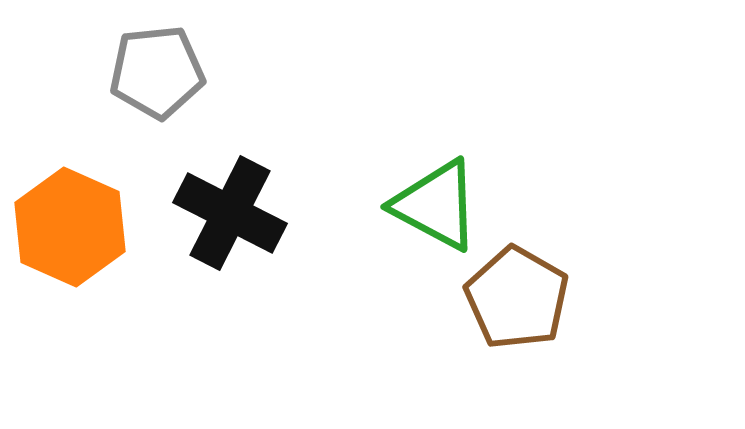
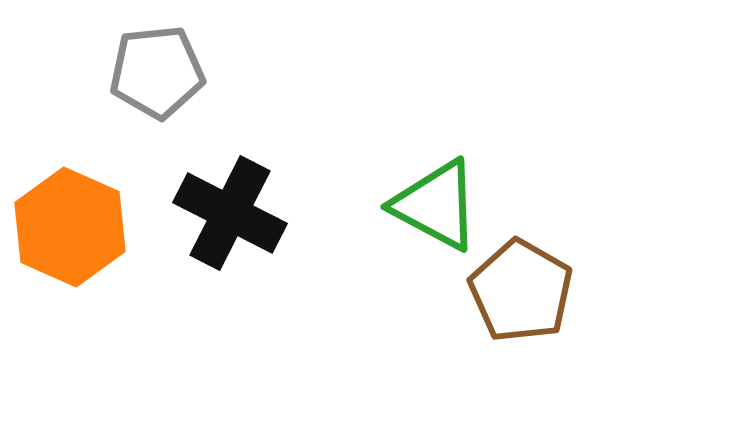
brown pentagon: moved 4 px right, 7 px up
